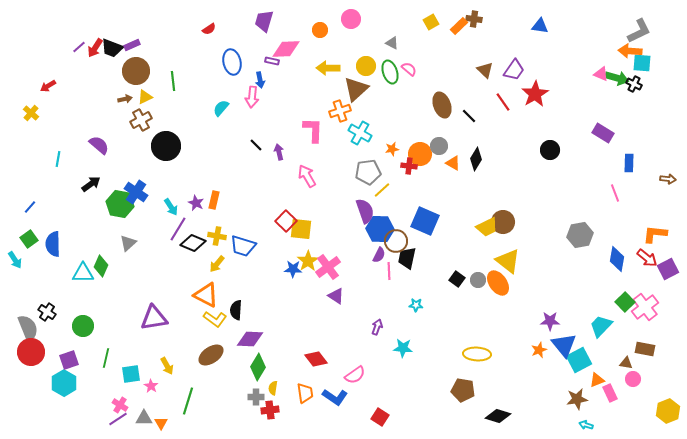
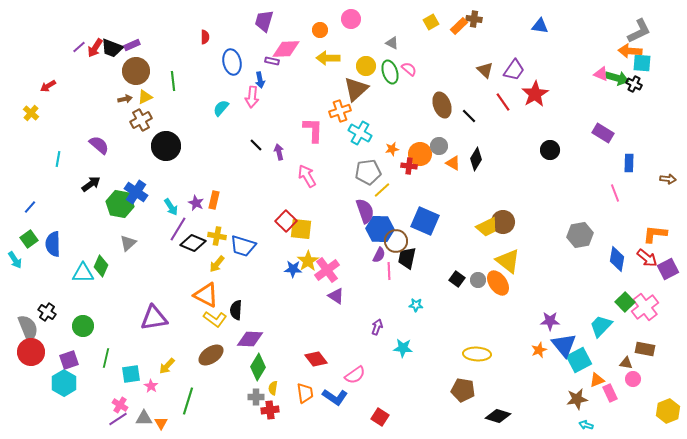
red semicircle at (209, 29): moved 4 px left, 8 px down; rotated 56 degrees counterclockwise
yellow arrow at (328, 68): moved 10 px up
pink cross at (328, 267): moved 1 px left, 3 px down
yellow arrow at (167, 366): rotated 72 degrees clockwise
